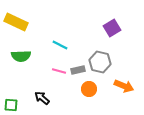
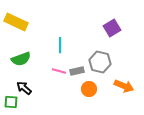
cyan line: rotated 63 degrees clockwise
green semicircle: moved 3 px down; rotated 18 degrees counterclockwise
gray rectangle: moved 1 px left, 1 px down
black arrow: moved 18 px left, 10 px up
green square: moved 3 px up
